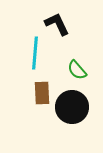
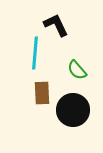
black L-shape: moved 1 px left, 1 px down
black circle: moved 1 px right, 3 px down
